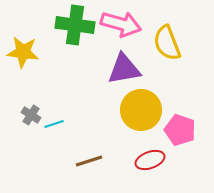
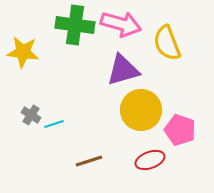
purple triangle: moved 1 px left, 1 px down; rotated 6 degrees counterclockwise
